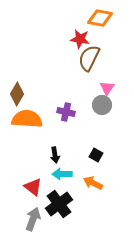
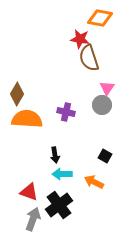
brown semicircle: rotated 44 degrees counterclockwise
black square: moved 9 px right, 1 px down
orange arrow: moved 1 px right, 1 px up
red triangle: moved 4 px left, 5 px down; rotated 18 degrees counterclockwise
black cross: moved 1 px down
